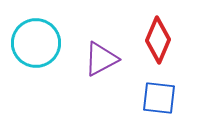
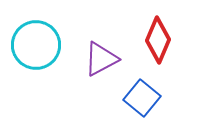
cyan circle: moved 2 px down
blue square: moved 17 px left; rotated 33 degrees clockwise
